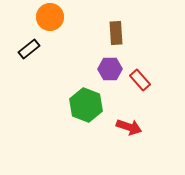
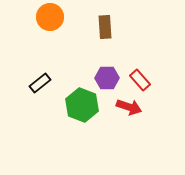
brown rectangle: moved 11 px left, 6 px up
black rectangle: moved 11 px right, 34 px down
purple hexagon: moved 3 px left, 9 px down
green hexagon: moved 4 px left
red arrow: moved 20 px up
